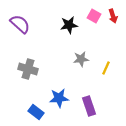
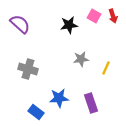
purple rectangle: moved 2 px right, 3 px up
